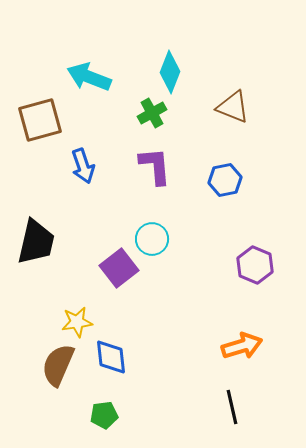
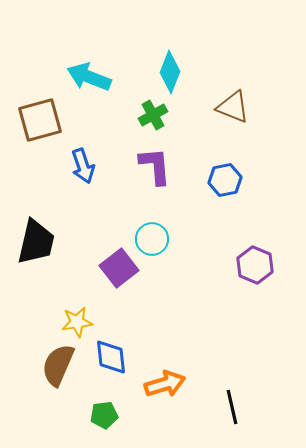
green cross: moved 1 px right, 2 px down
orange arrow: moved 77 px left, 38 px down
